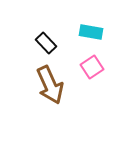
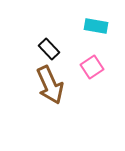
cyan rectangle: moved 5 px right, 6 px up
black rectangle: moved 3 px right, 6 px down
